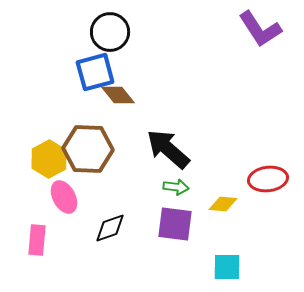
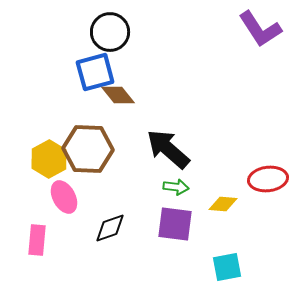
cyan square: rotated 12 degrees counterclockwise
